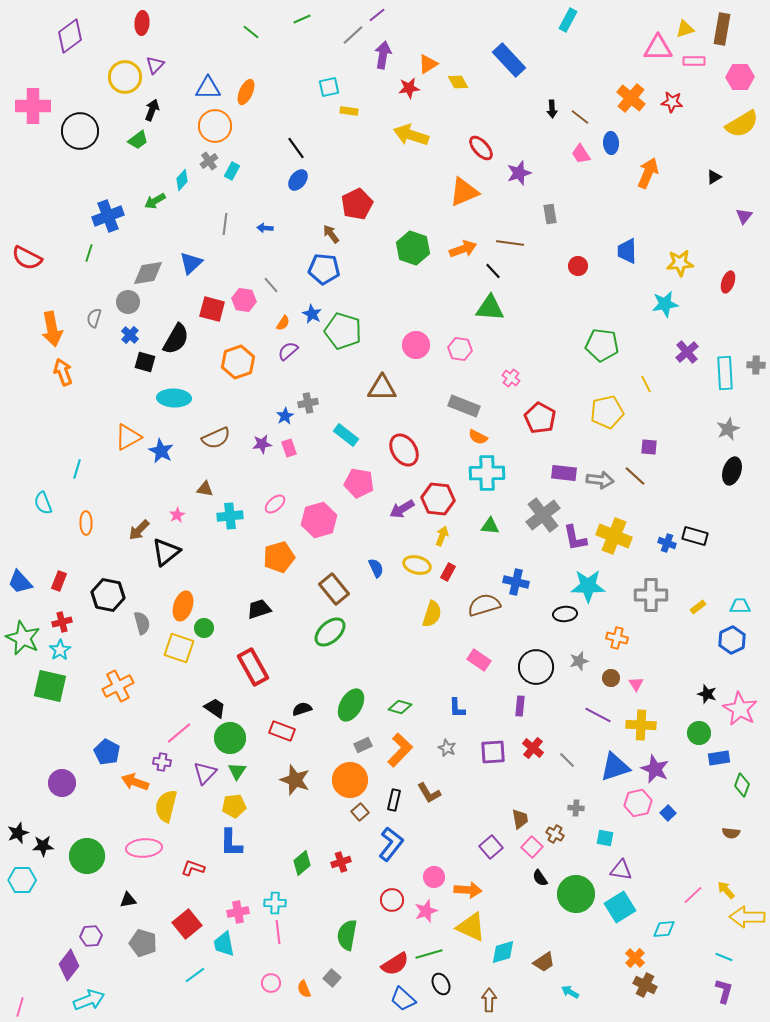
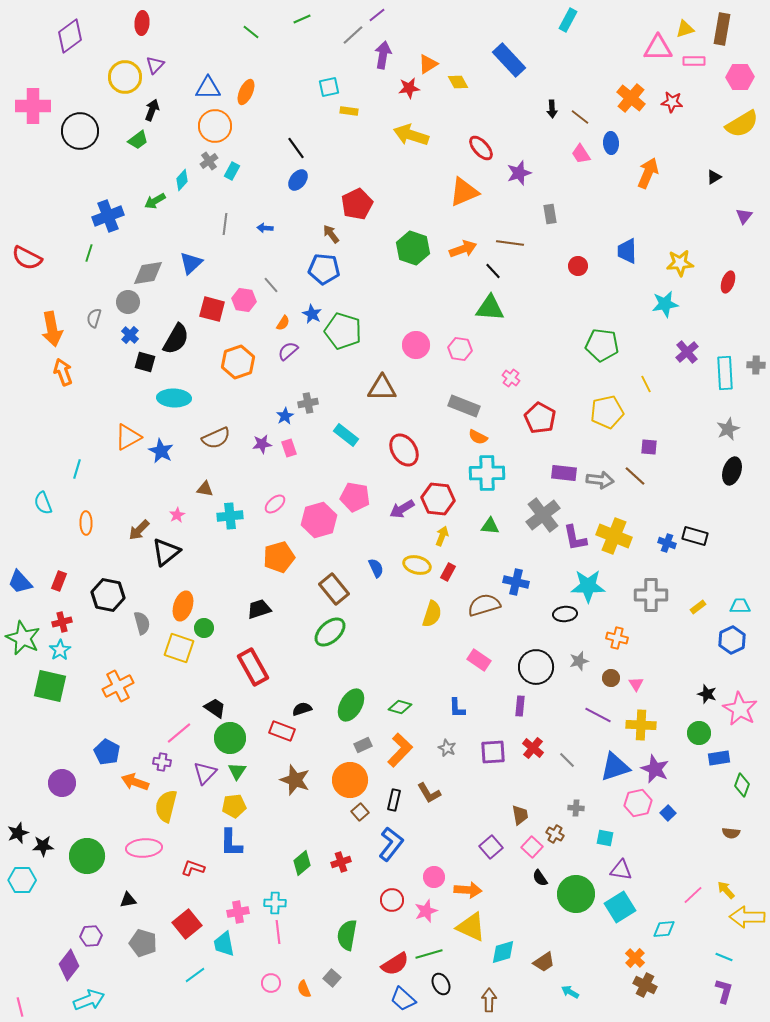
pink pentagon at (359, 483): moved 4 px left, 14 px down
brown trapezoid at (520, 819): moved 4 px up
pink line at (20, 1007): rotated 30 degrees counterclockwise
